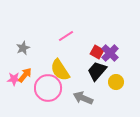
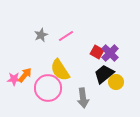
gray star: moved 18 px right, 13 px up
black trapezoid: moved 7 px right, 3 px down; rotated 10 degrees clockwise
gray arrow: rotated 120 degrees counterclockwise
